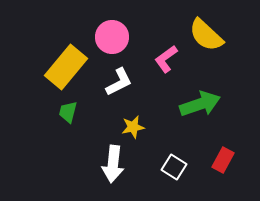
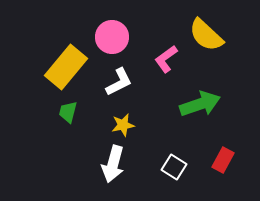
yellow star: moved 10 px left, 2 px up
white arrow: rotated 9 degrees clockwise
